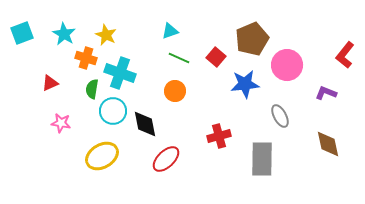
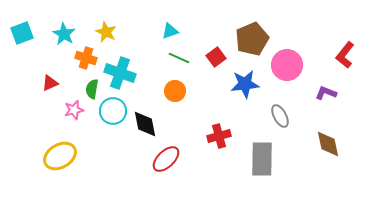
yellow star: moved 3 px up
red square: rotated 12 degrees clockwise
pink star: moved 13 px right, 13 px up; rotated 24 degrees counterclockwise
yellow ellipse: moved 42 px left
